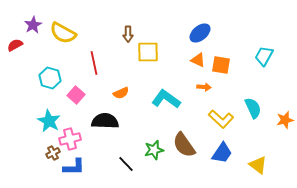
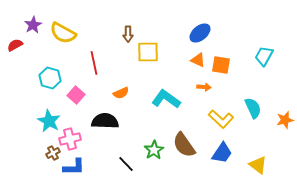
green star: rotated 18 degrees counterclockwise
